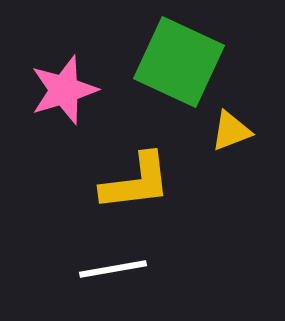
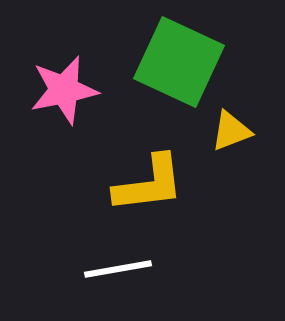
pink star: rotated 6 degrees clockwise
yellow L-shape: moved 13 px right, 2 px down
white line: moved 5 px right
